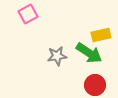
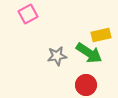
red circle: moved 9 px left
